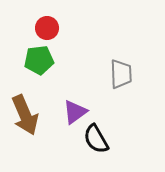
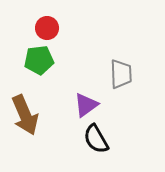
purple triangle: moved 11 px right, 7 px up
